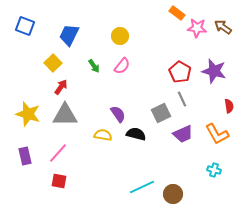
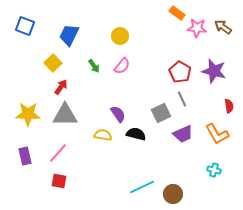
yellow star: rotated 15 degrees counterclockwise
